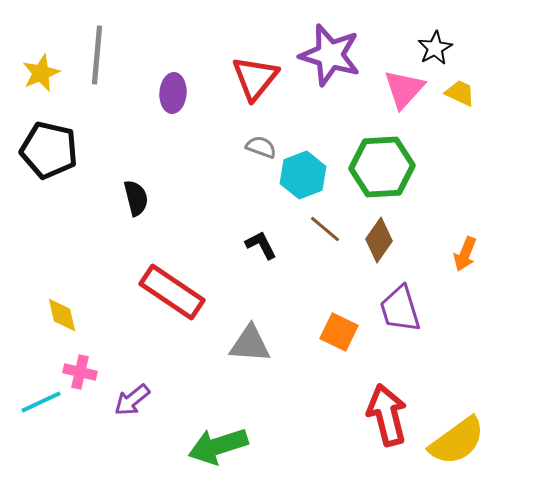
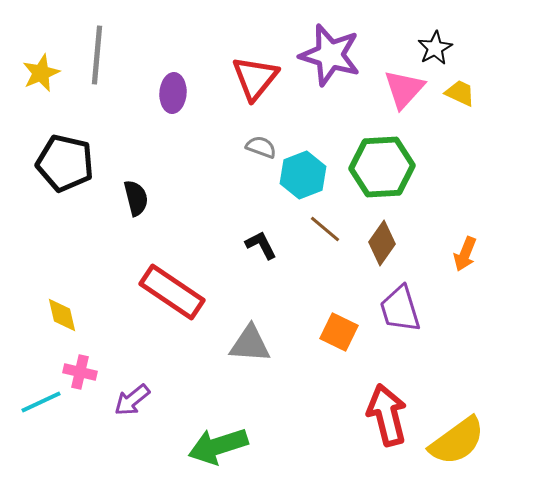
black pentagon: moved 16 px right, 13 px down
brown diamond: moved 3 px right, 3 px down
